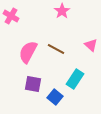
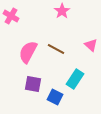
blue square: rotated 14 degrees counterclockwise
